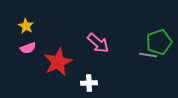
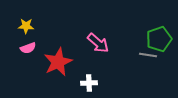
yellow star: rotated 28 degrees counterclockwise
green pentagon: moved 3 px up
